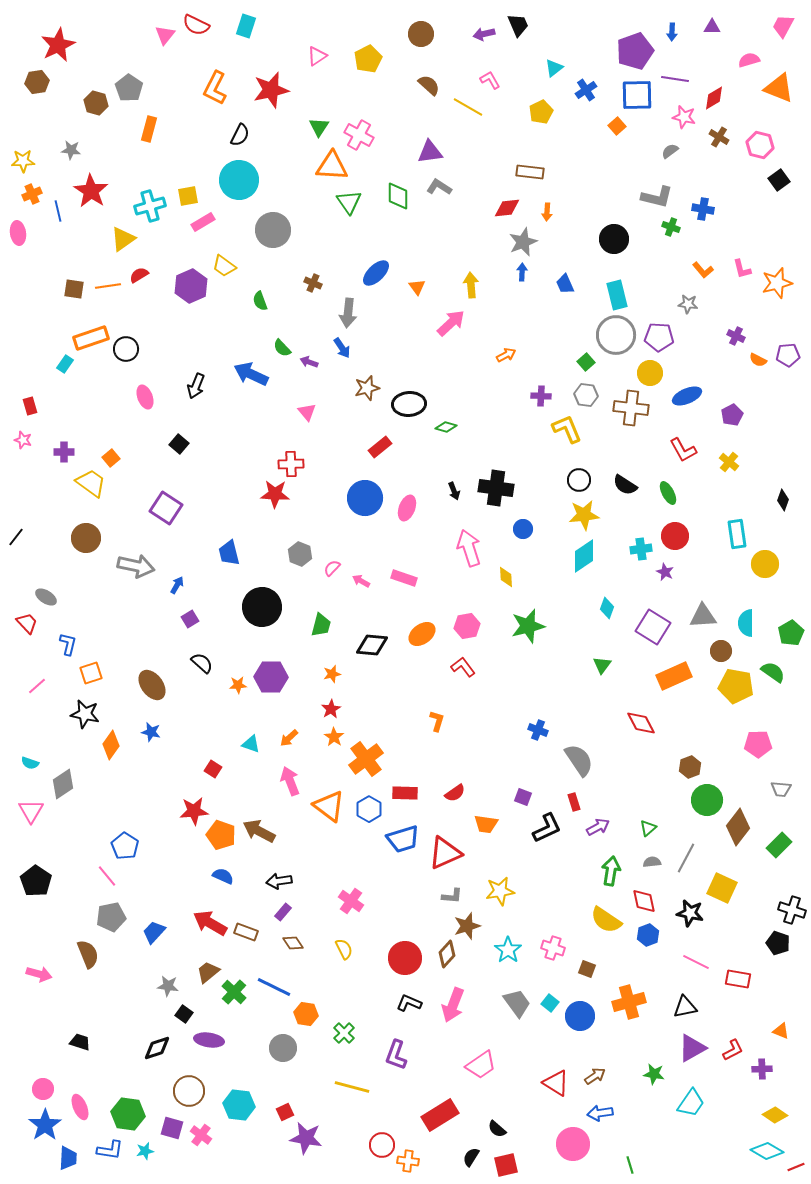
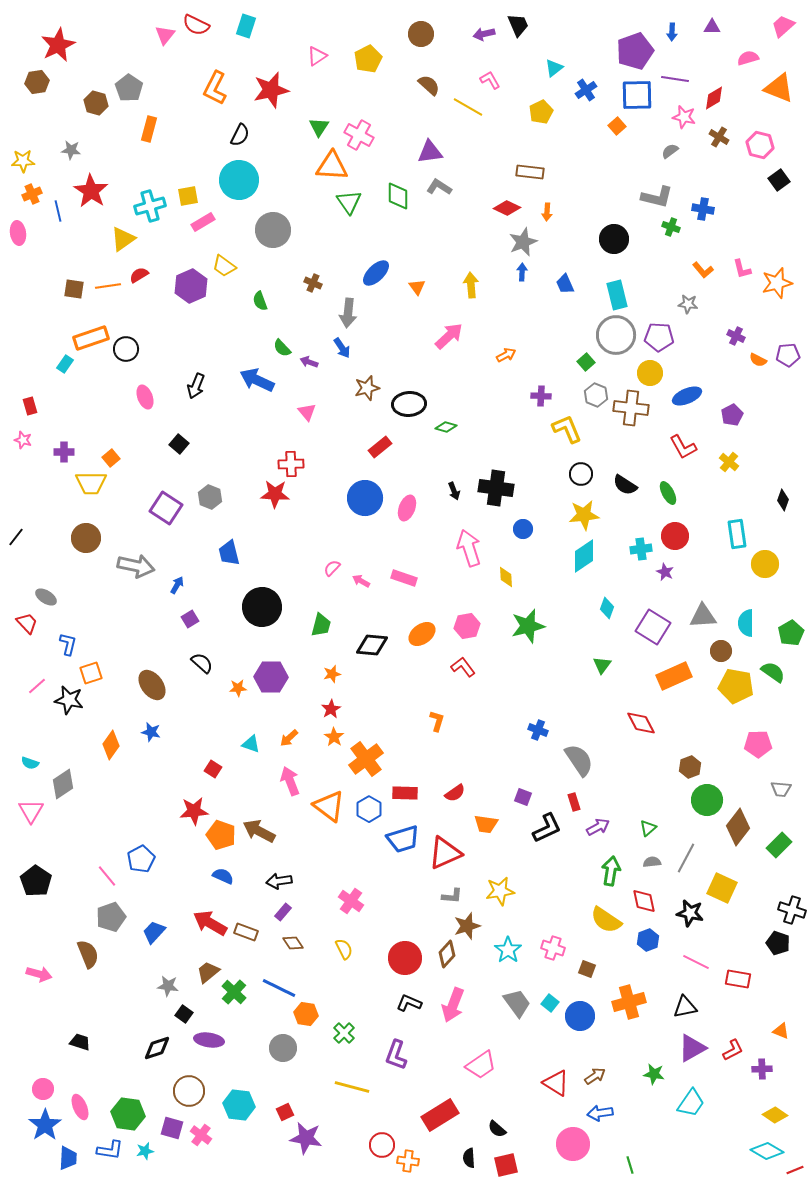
pink trapezoid at (783, 26): rotated 20 degrees clockwise
pink semicircle at (749, 60): moved 1 px left, 2 px up
red diamond at (507, 208): rotated 32 degrees clockwise
pink arrow at (451, 323): moved 2 px left, 13 px down
blue arrow at (251, 374): moved 6 px right, 6 px down
gray hexagon at (586, 395): moved 10 px right; rotated 15 degrees clockwise
red L-shape at (683, 450): moved 3 px up
black circle at (579, 480): moved 2 px right, 6 px up
yellow trapezoid at (91, 483): rotated 144 degrees clockwise
gray hexagon at (300, 554): moved 90 px left, 57 px up
orange star at (238, 685): moved 3 px down
black star at (85, 714): moved 16 px left, 14 px up
blue pentagon at (125, 846): moved 16 px right, 13 px down; rotated 12 degrees clockwise
gray pentagon at (111, 917): rotated 8 degrees counterclockwise
blue hexagon at (648, 935): moved 5 px down
blue line at (274, 987): moved 5 px right, 1 px down
black semicircle at (471, 1157): moved 2 px left, 1 px down; rotated 36 degrees counterclockwise
red line at (796, 1167): moved 1 px left, 3 px down
